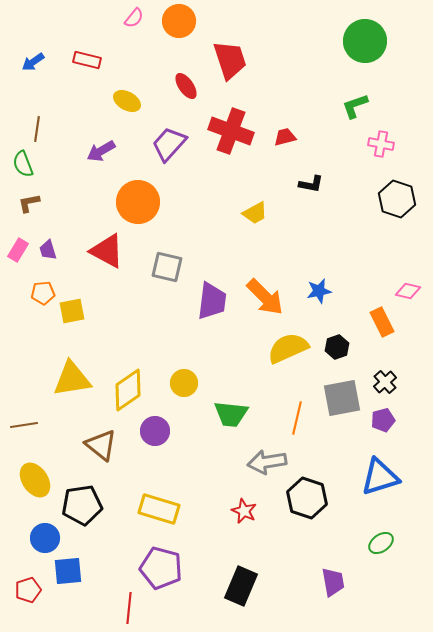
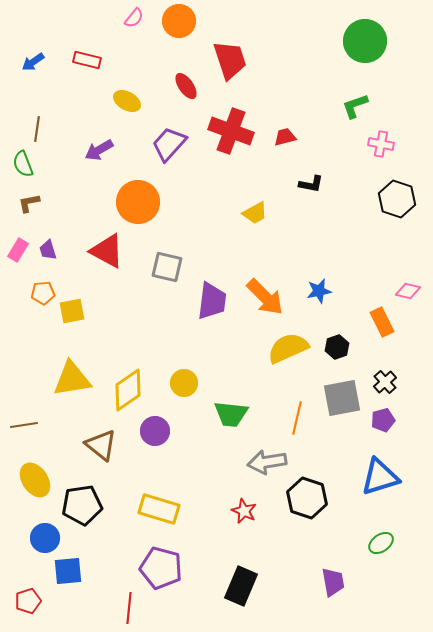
purple arrow at (101, 151): moved 2 px left, 1 px up
red pentagon at (28, 590): moved 11 px down
